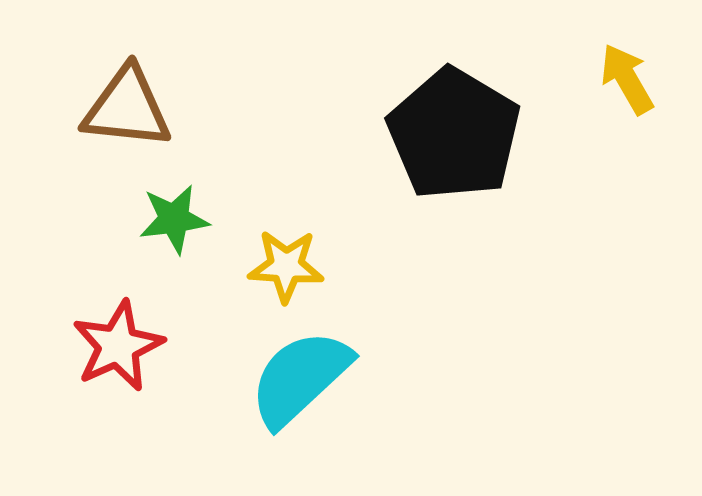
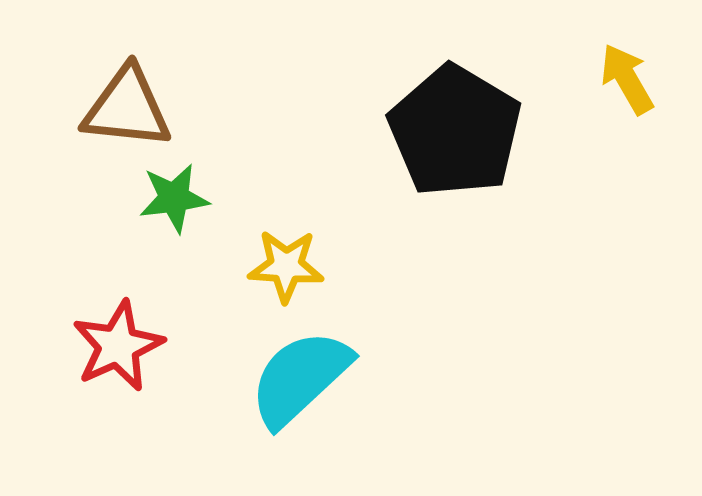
black pentagon: moved 1 px right, 3 px up
green star: moved 21 px up
